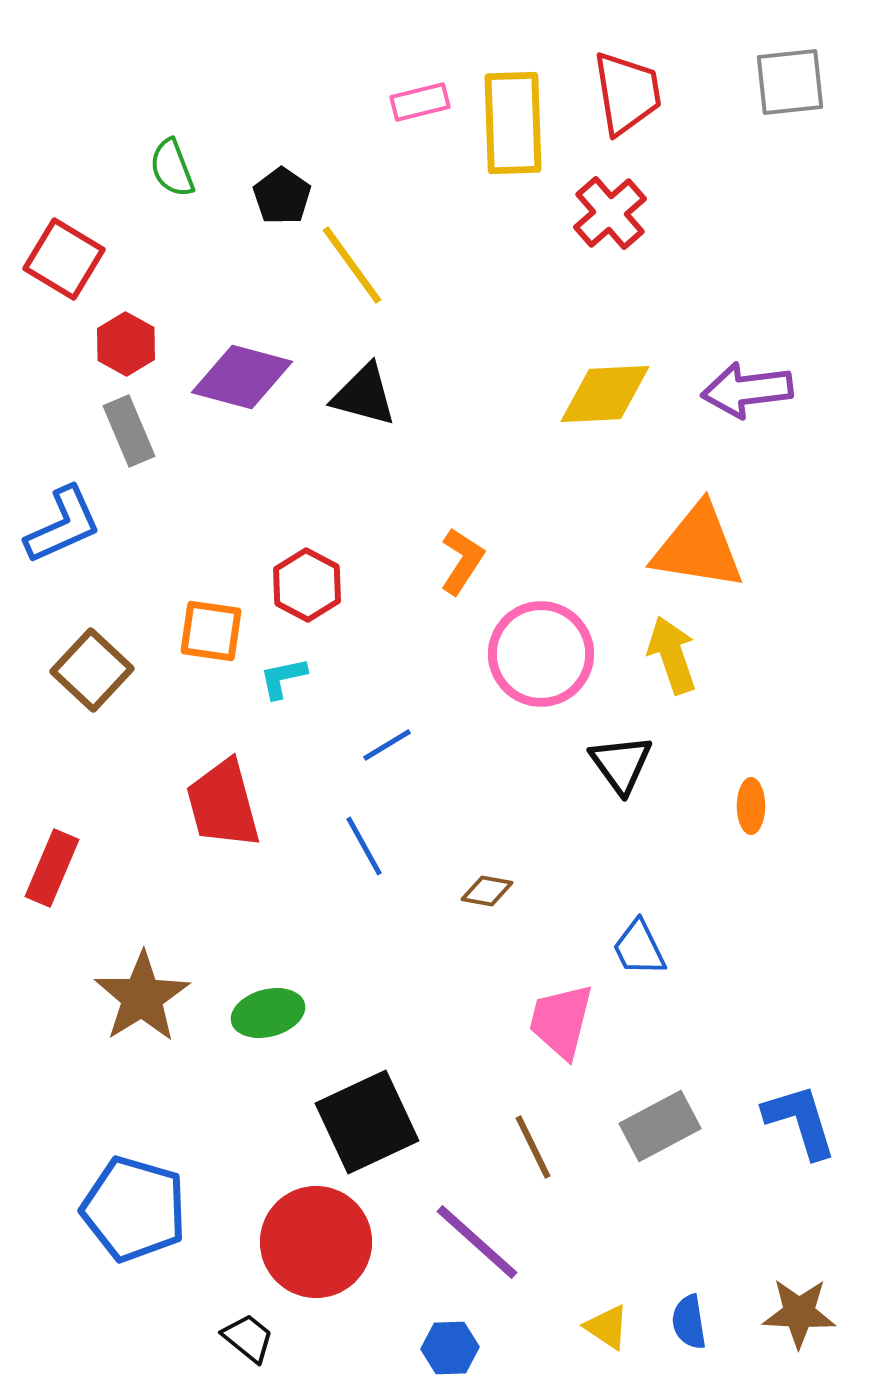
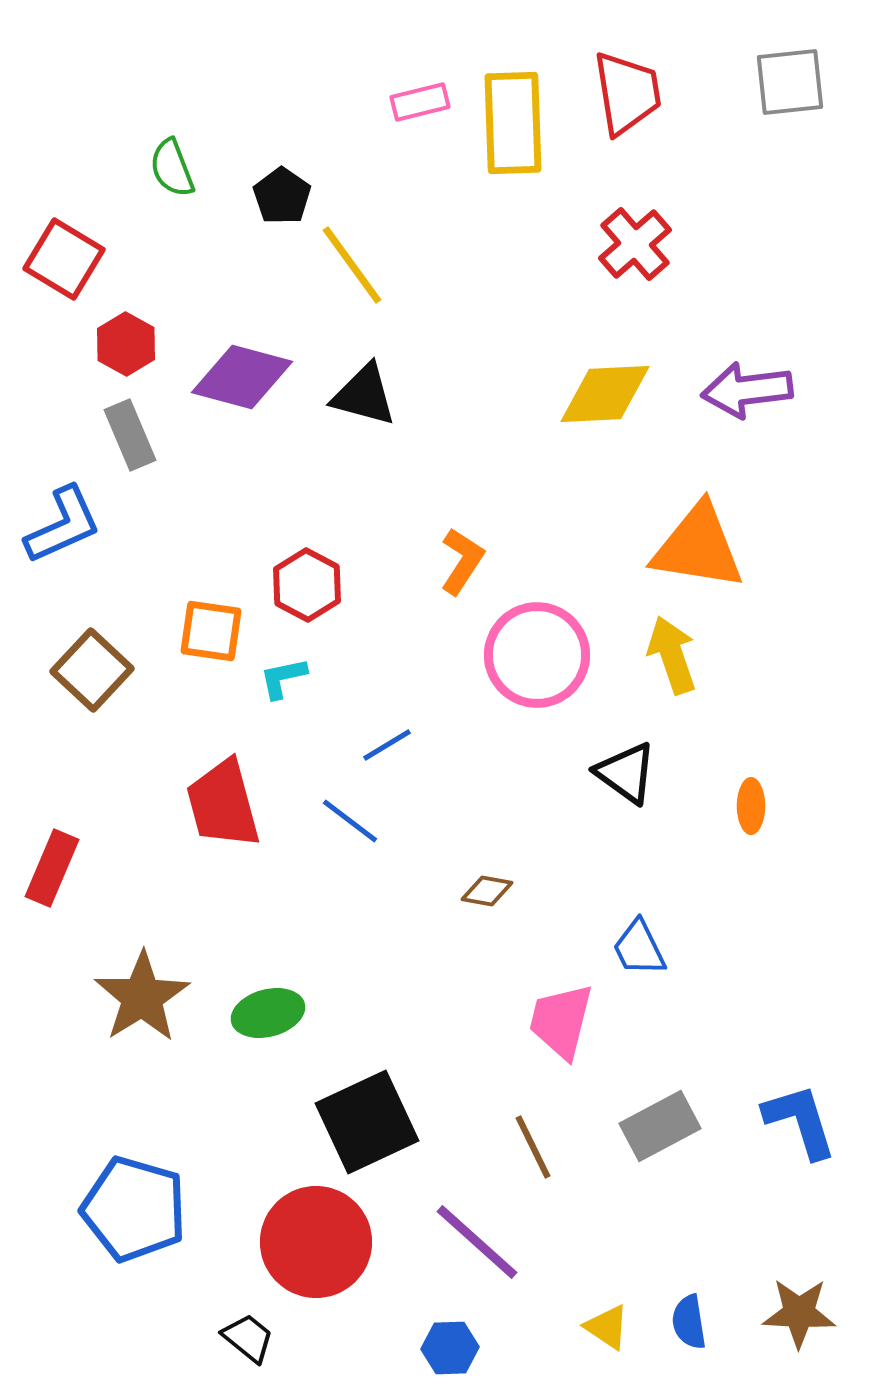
red cross at (610, 213): moved 25 px right, 31 px down
gray rectangle at (129, 431): moved 1 px right, 4 px down
pink circle at (541, 654): moved 4 px left, 1 px down
black triangle at (621, 764): moved 5 px right, 9 px down; rotated 18 degrees counterclockwise
blue line at (364, 846): moved 14 px left, 25 px up; rotated 24 degrees counterclockwise
